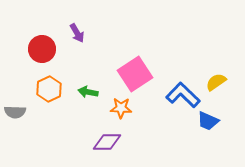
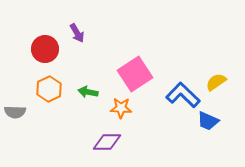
red circle: moved 3 px right
